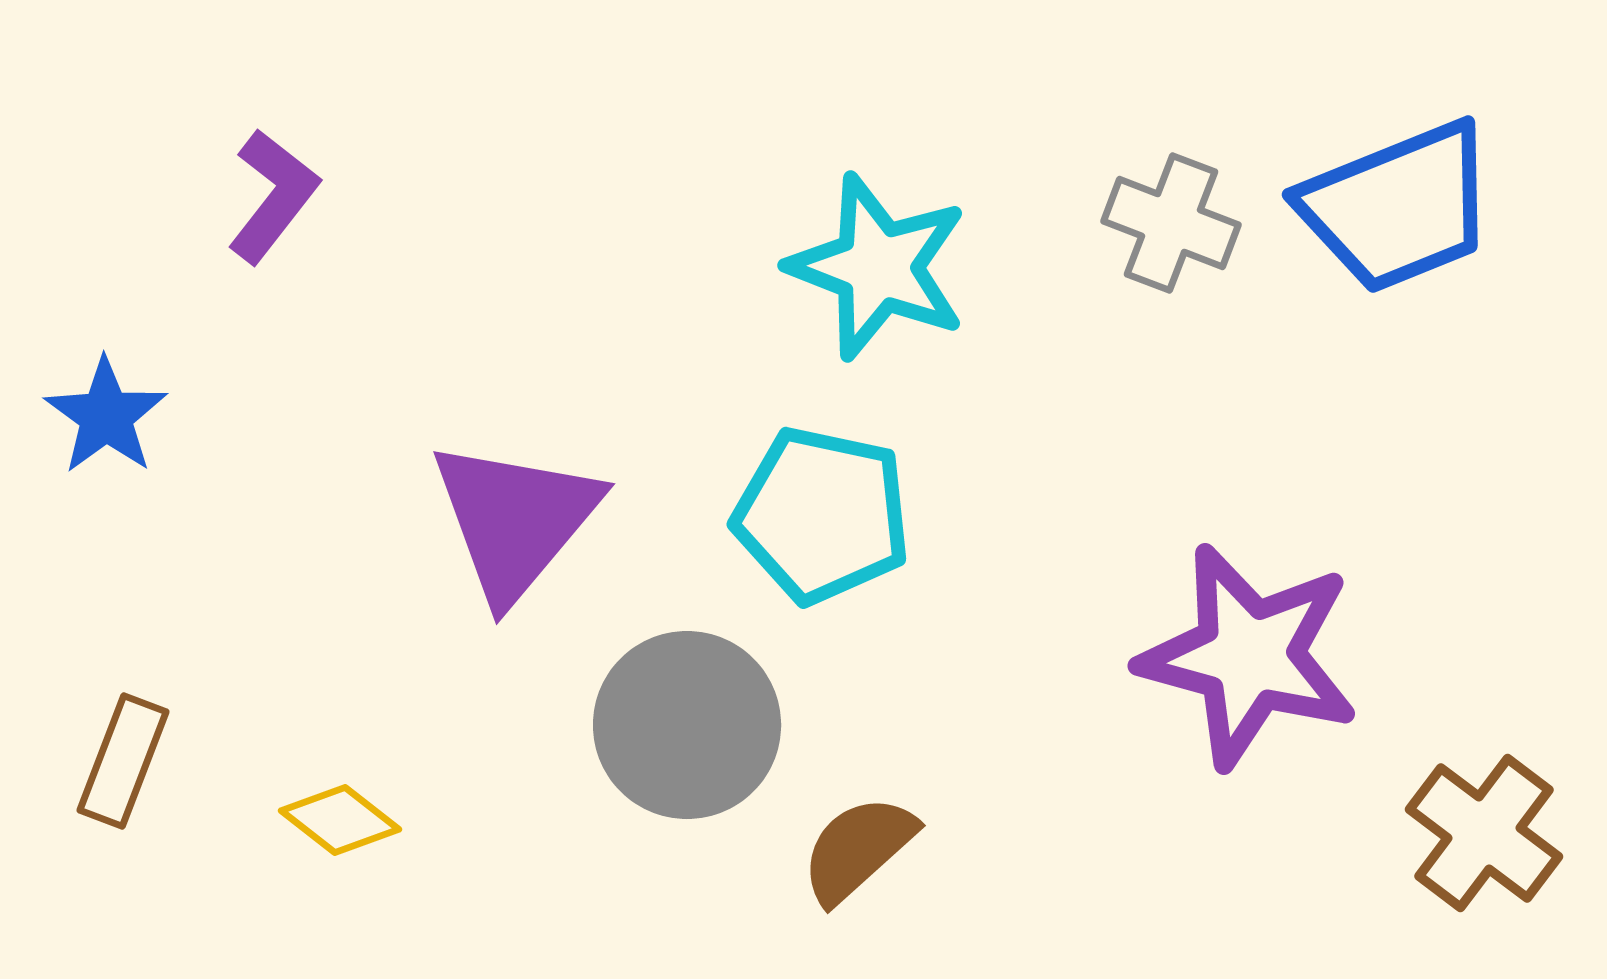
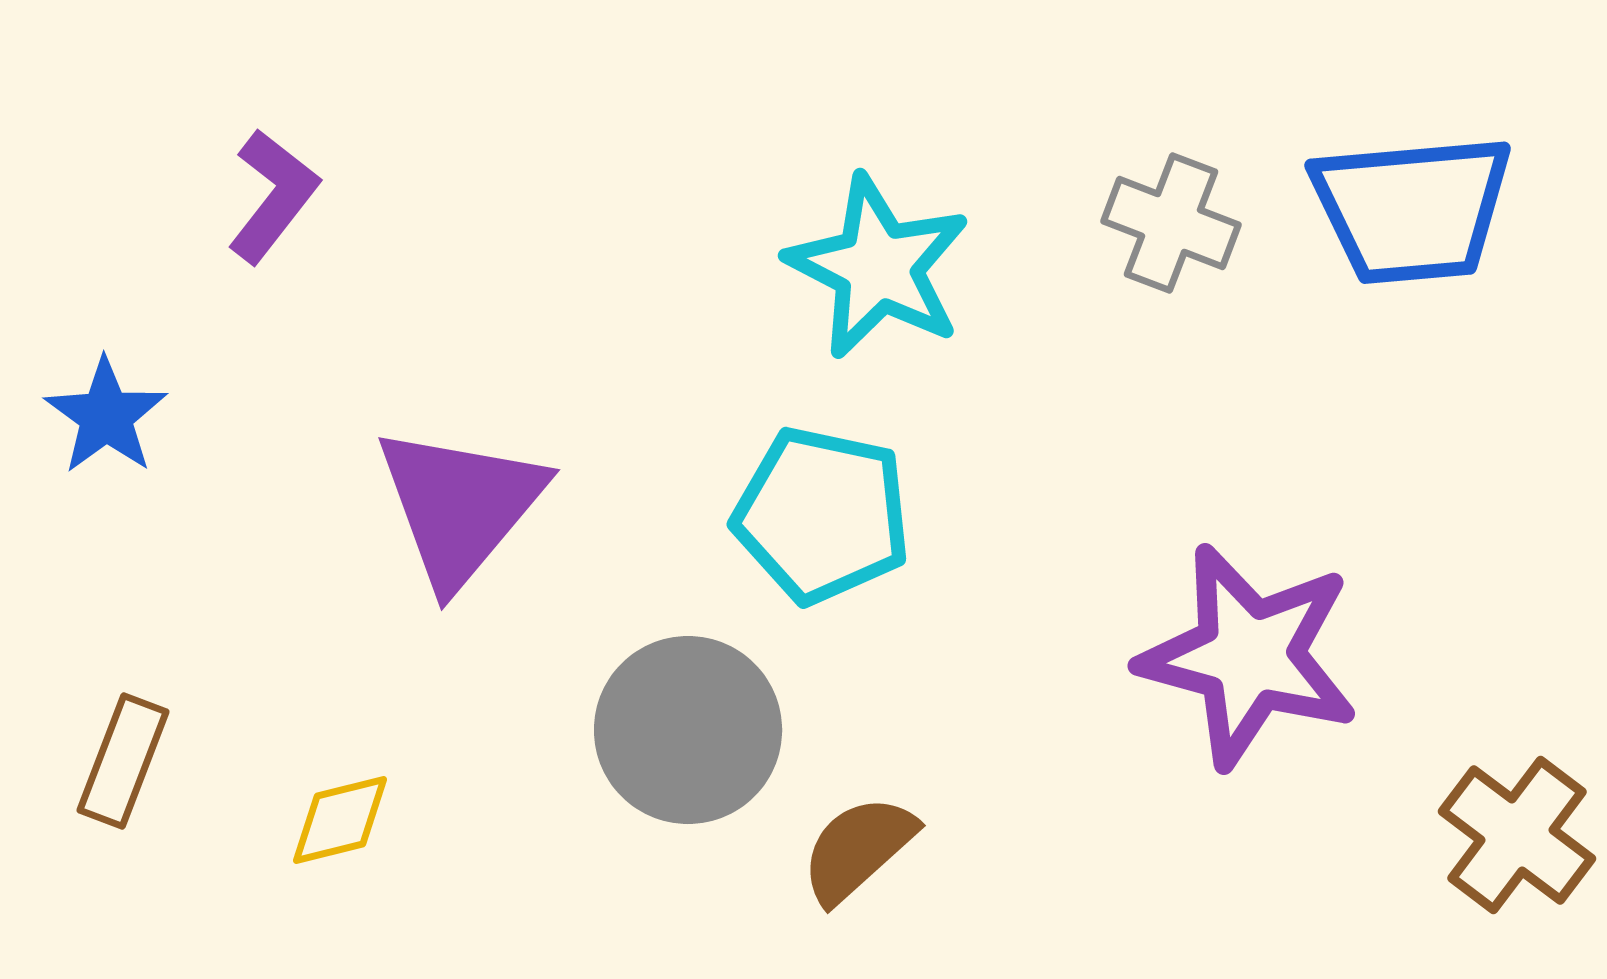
blue trapezoid: moved 14 px right, 2 px down; rotated 17 degrees clockwise
cyan star: rotated 6 degrees clockwise
purple triangle: moved 55 px left, 14 px up
gray circle: moved 1 px right, 5 px down
yellow diamond: rotated 52 degrees counterclockwise
brown cross: moved 33 px right, 2 px down
